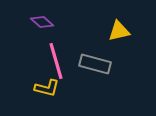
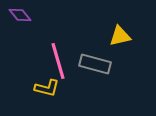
purple diamond: moved 22 px left, 7 px up; rotated 10 degrees clockwise
yellow triangle: moved 1 px right, 5 px down
pink line: moved 2 px right
